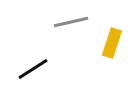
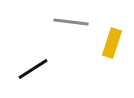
gray line: rotated 20 degrees clockwise
